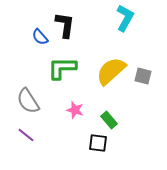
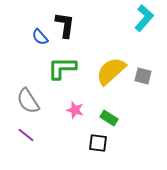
cyan L-shape: moved 19 px right; rotated 12 degrees clockwise
green rectangle: moved 2 px up; rotated 18 degrees counterclockwise
